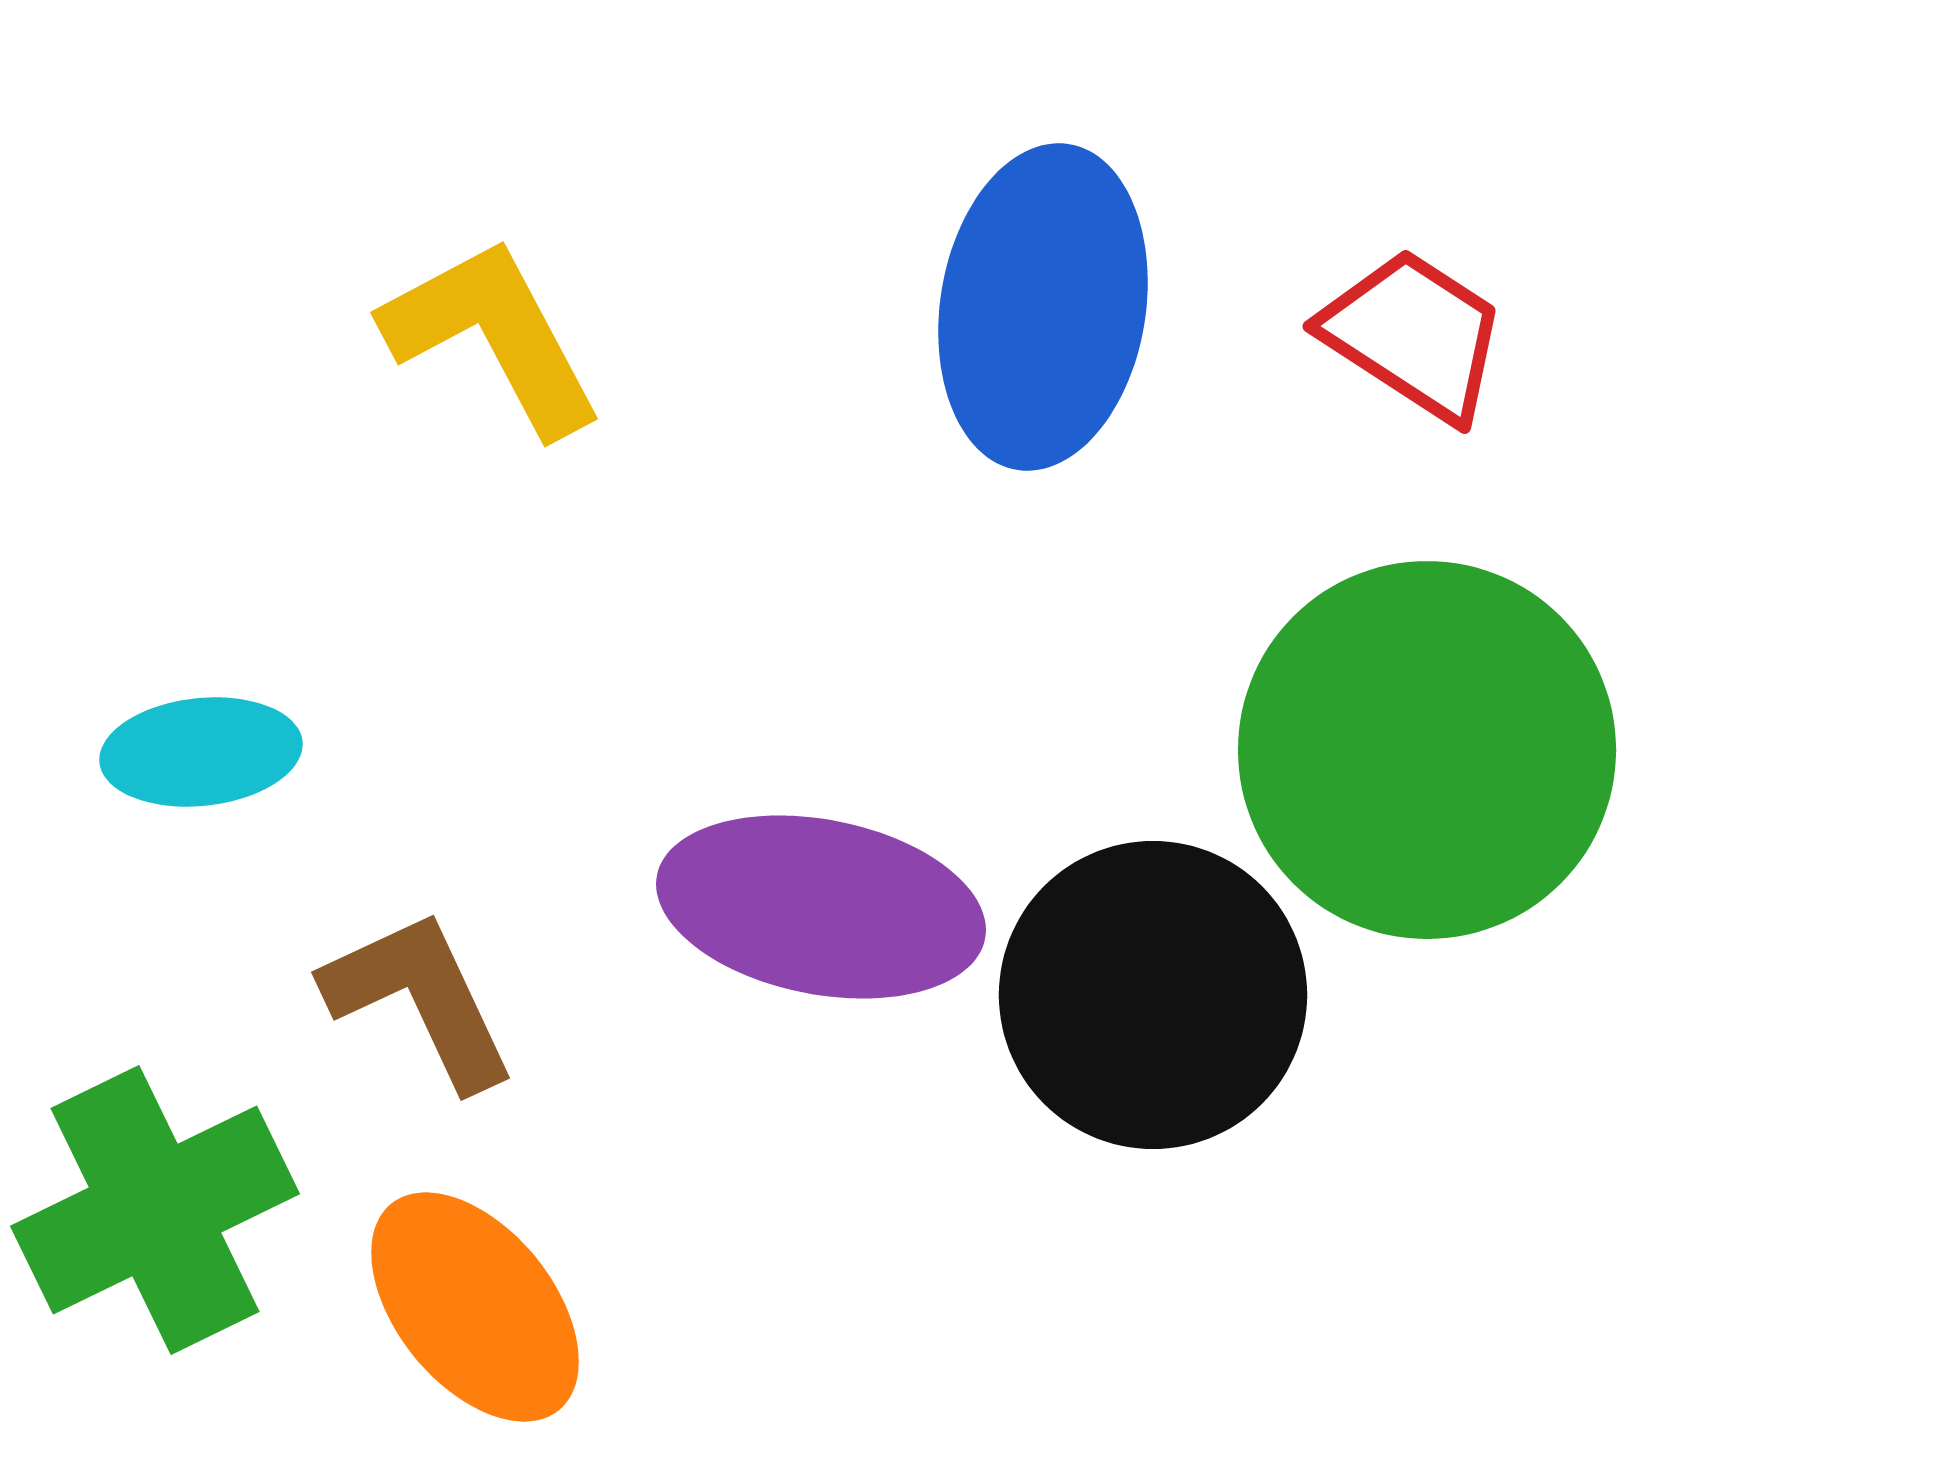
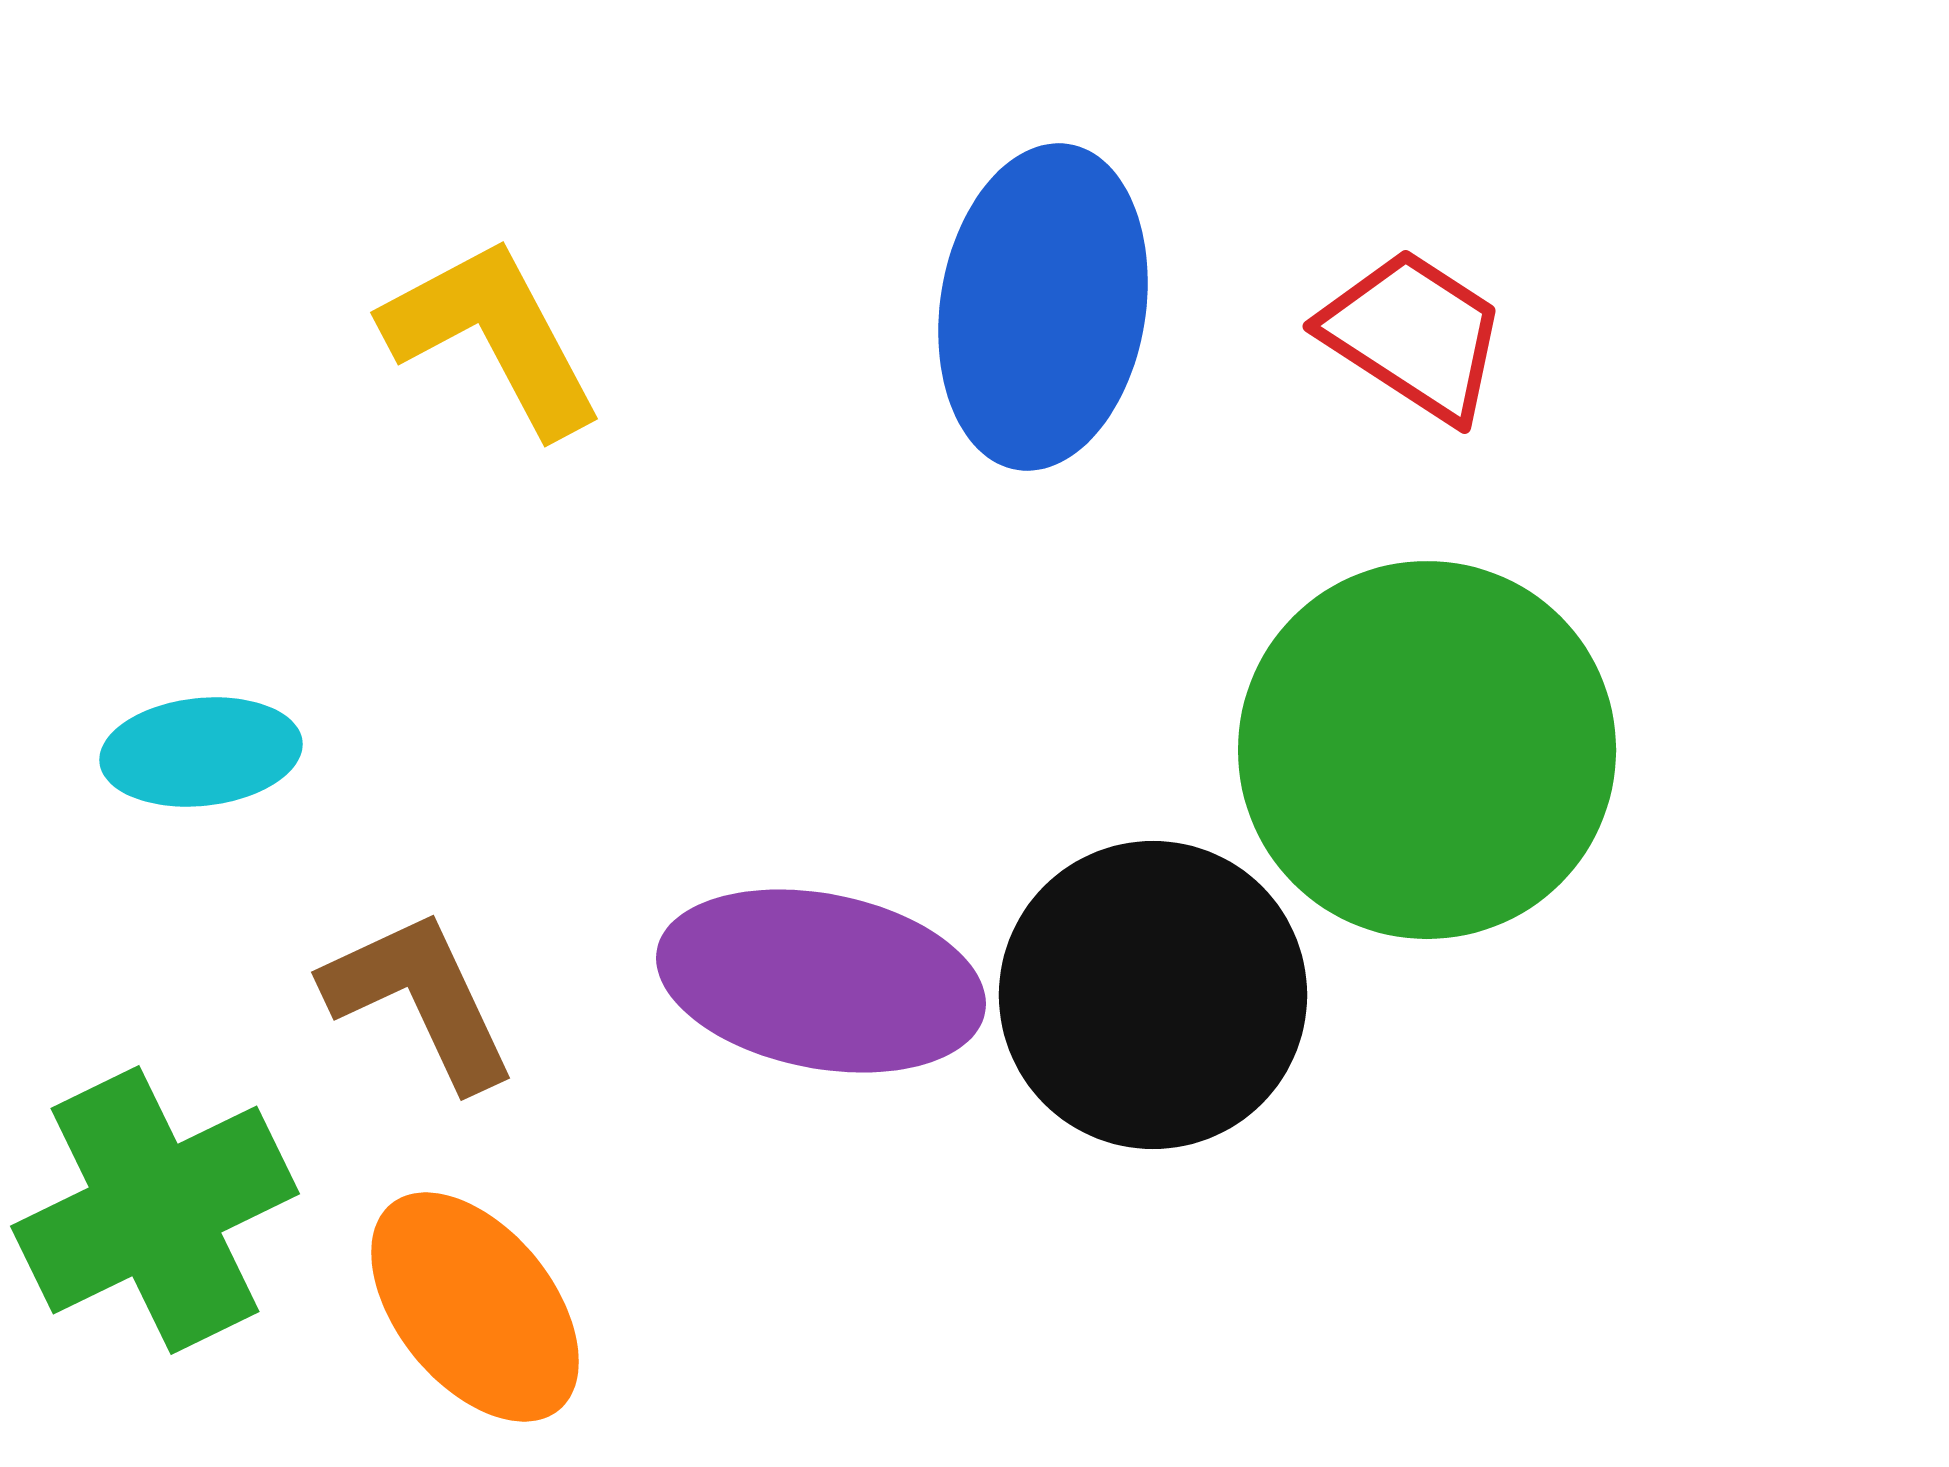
purple ellipse: moved 74 px down
